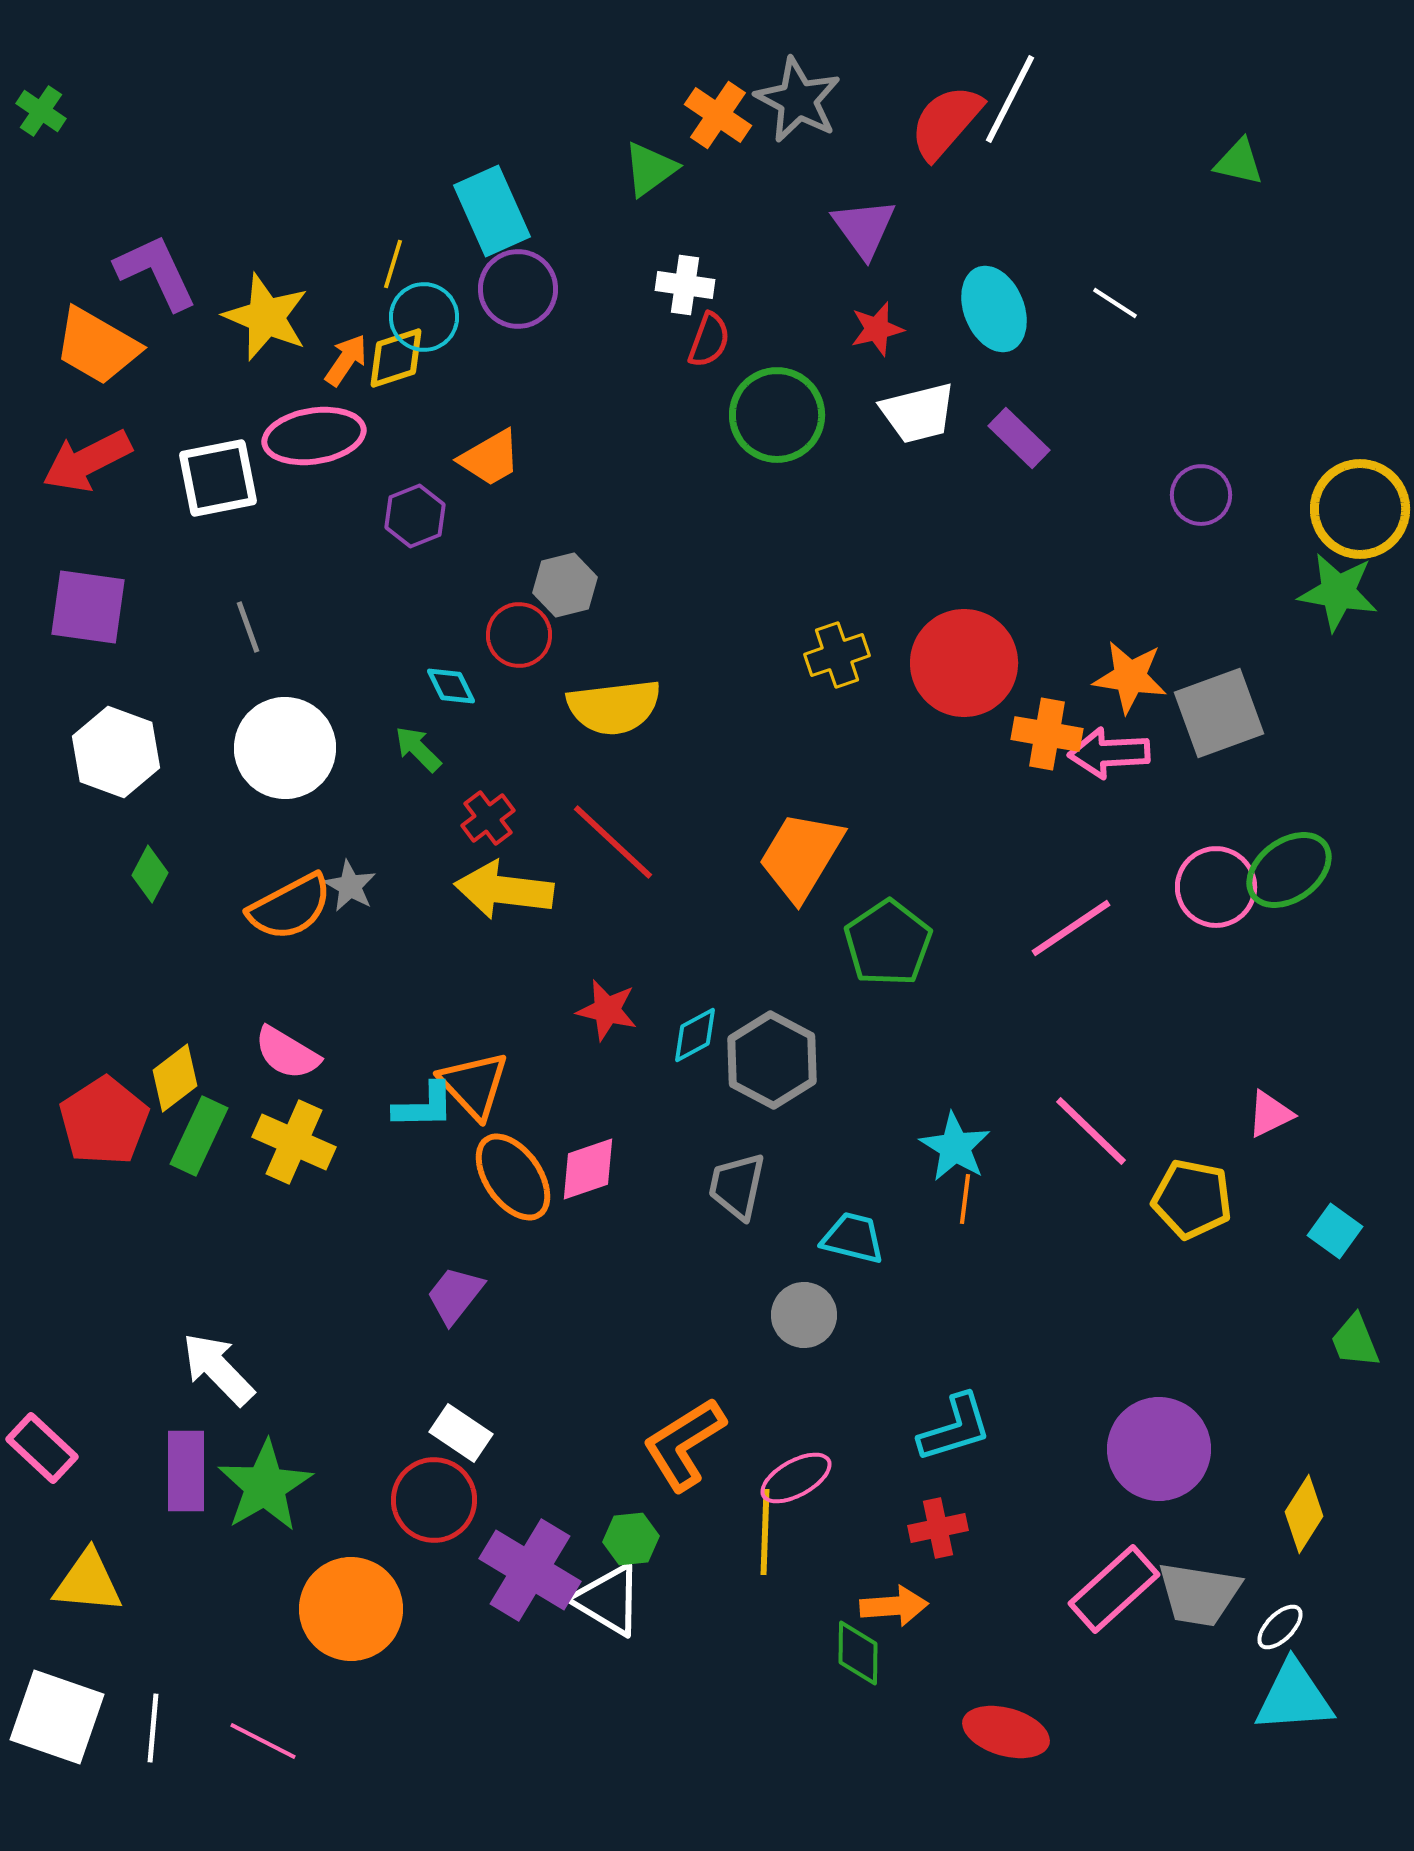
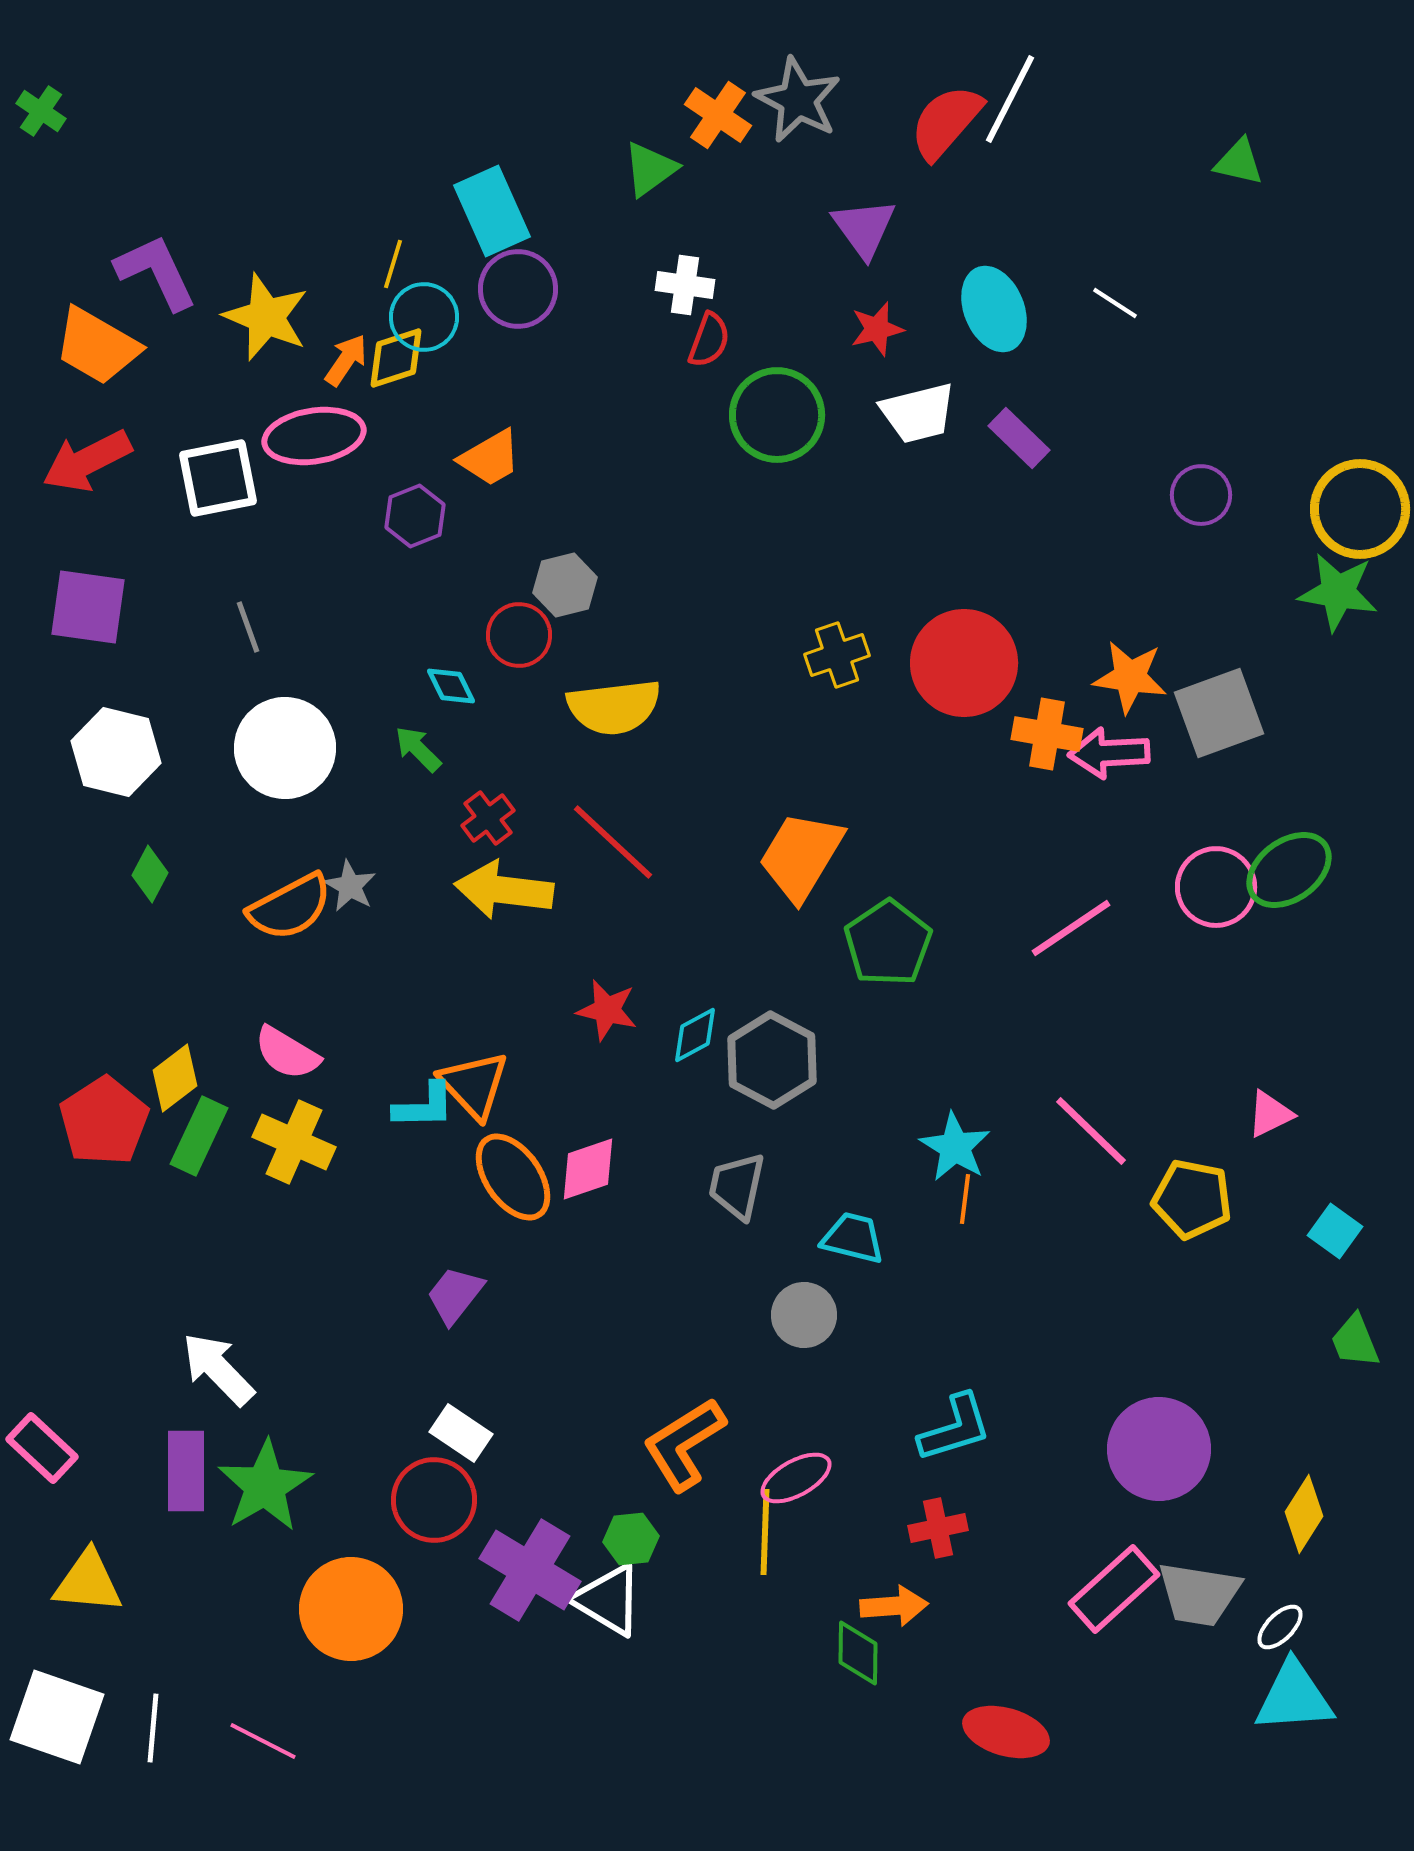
white hexagon at (116, 752): rotated 6 degrees counterclockwise
